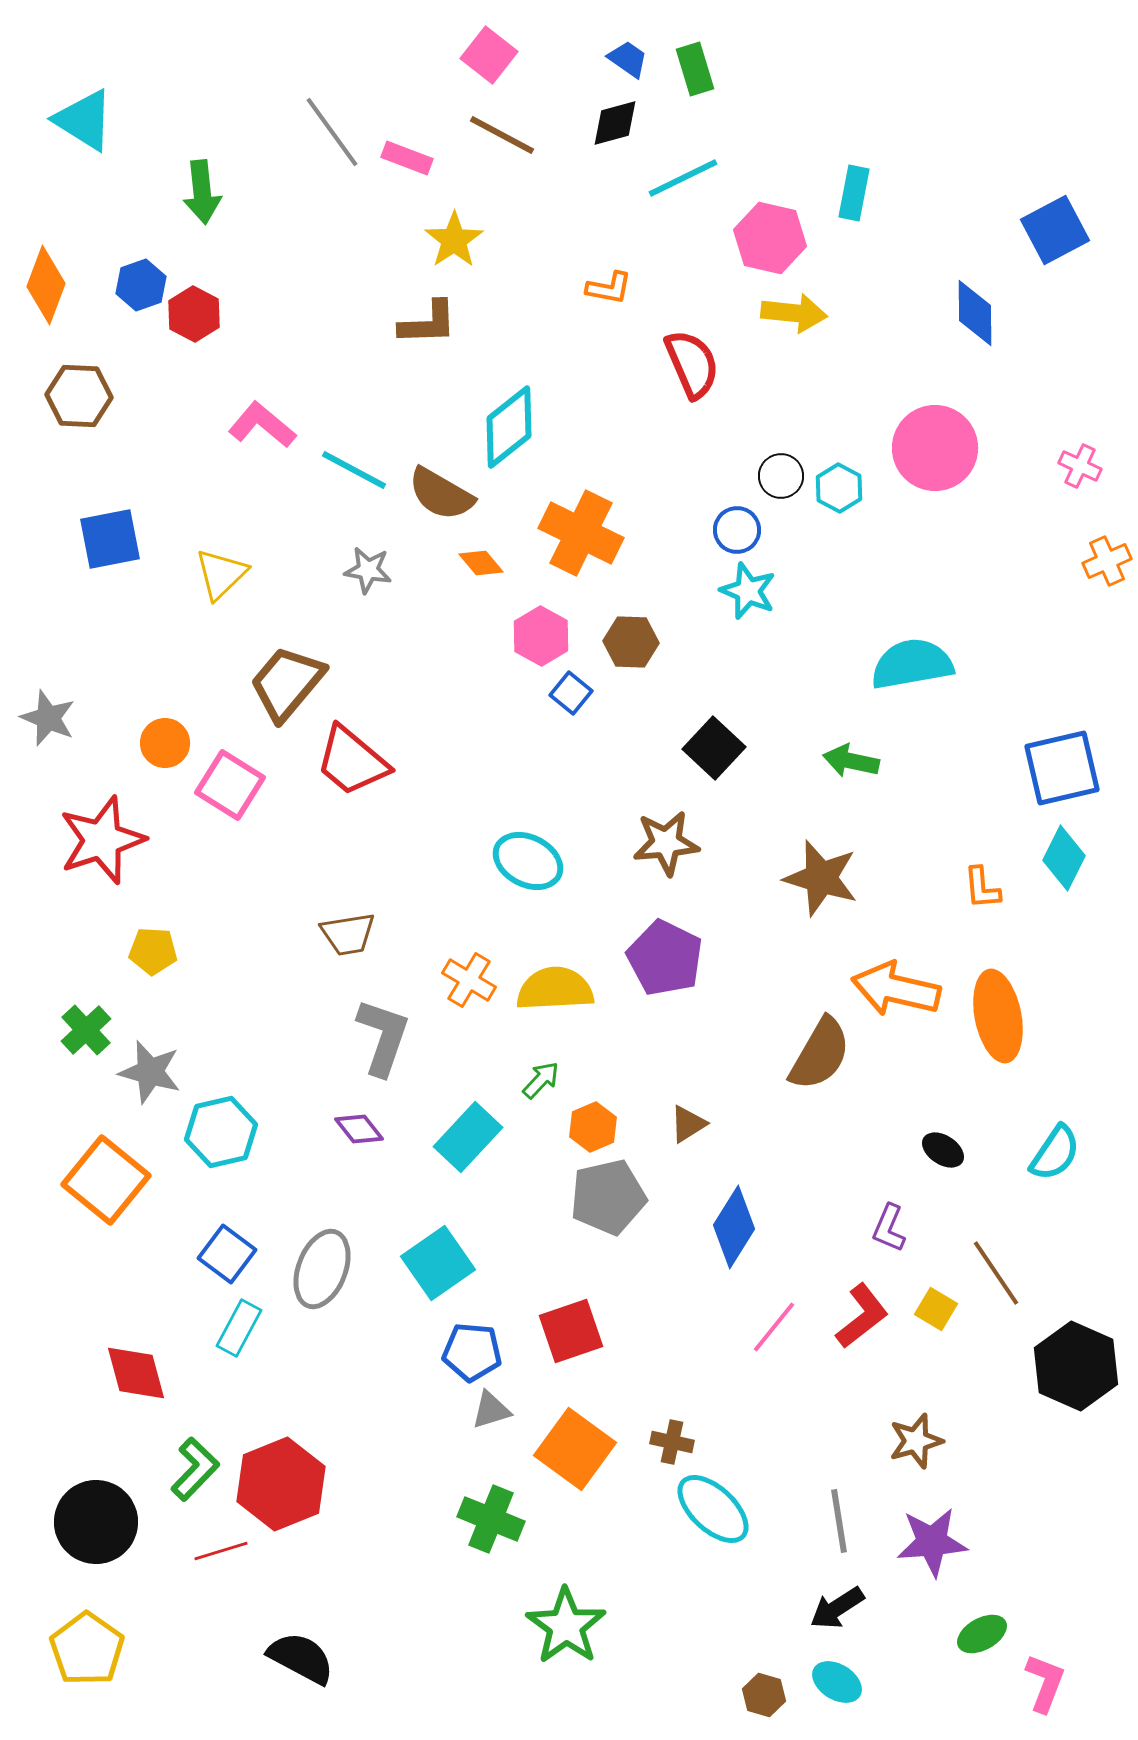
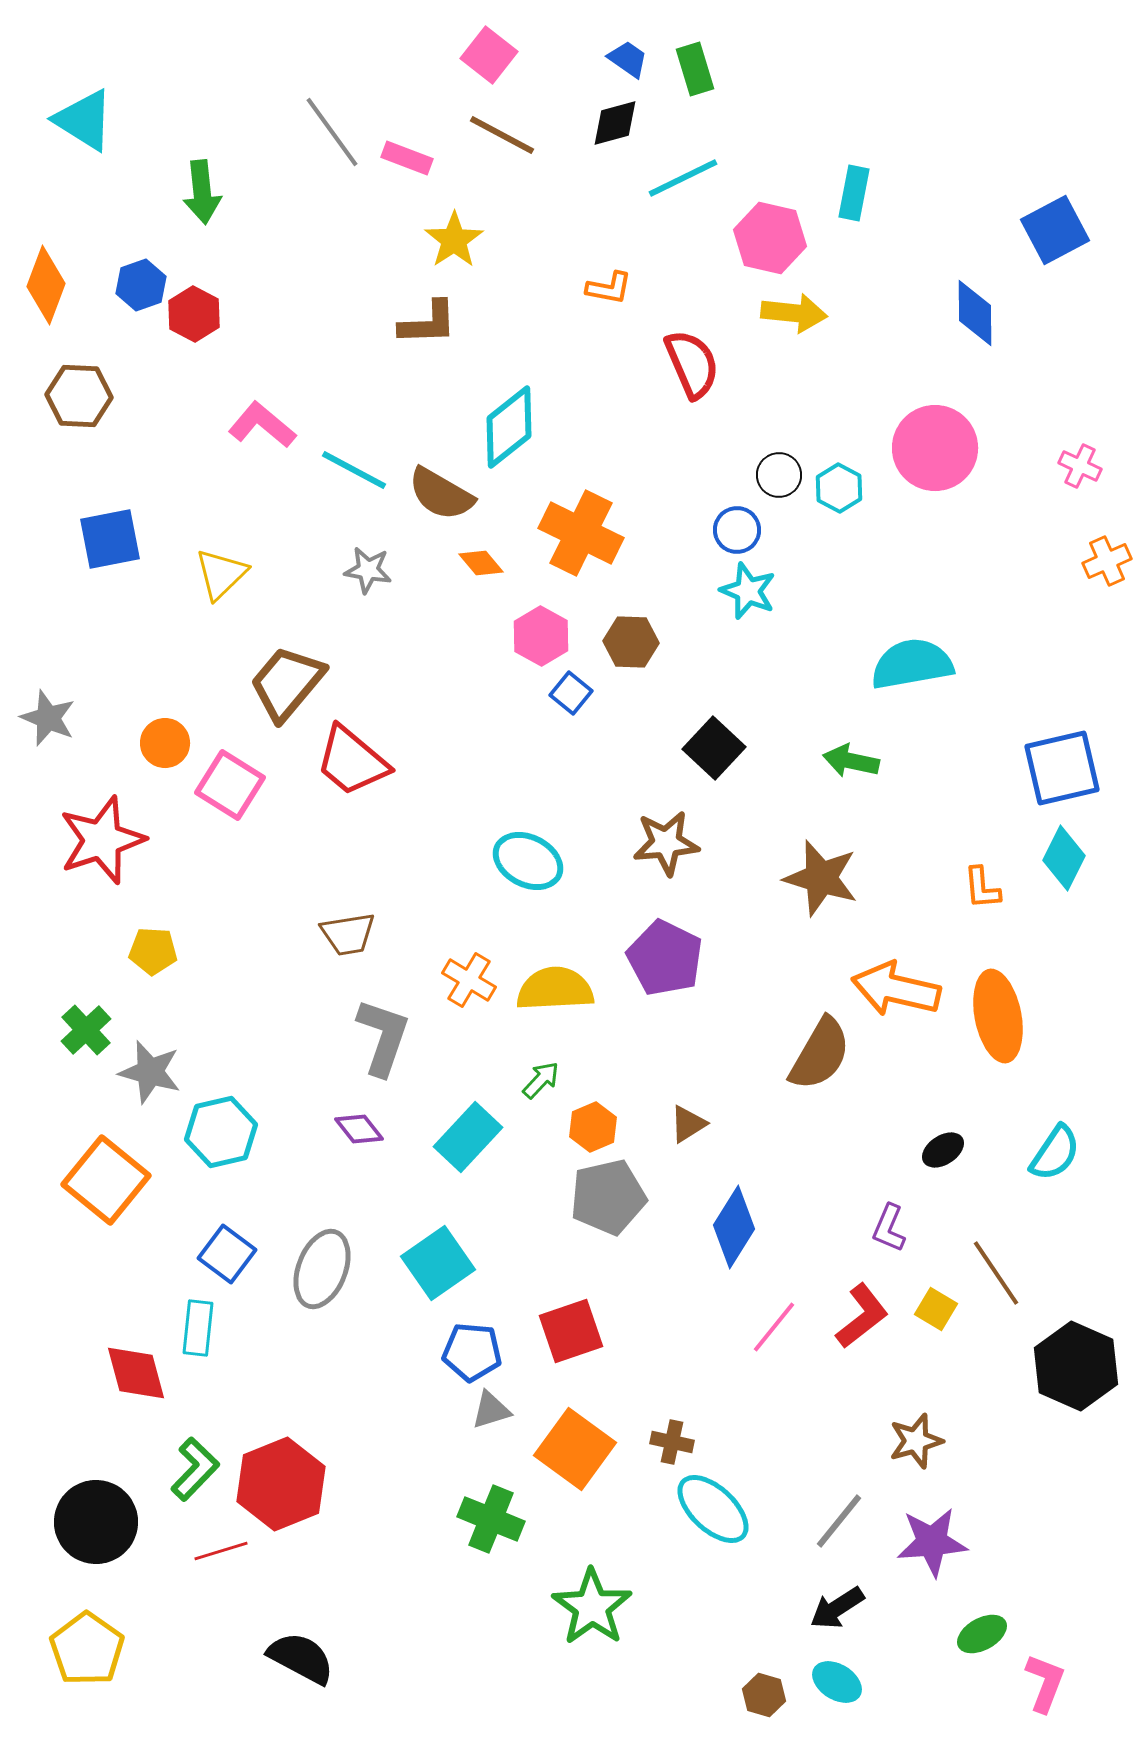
black circle at (781, 476): moved 2 px left, 1 px up
black ellipse at (943, 1150): rotated 66 degrees counterclockwise
cyan rectangle at (239, 1328): moved 41 px left; rotated 22 degrees counterclockwise
gray line at (839, 1521): rotated 48 degrees clockwise
green star at (566, 1626): moved 26 px right, 19 px up
